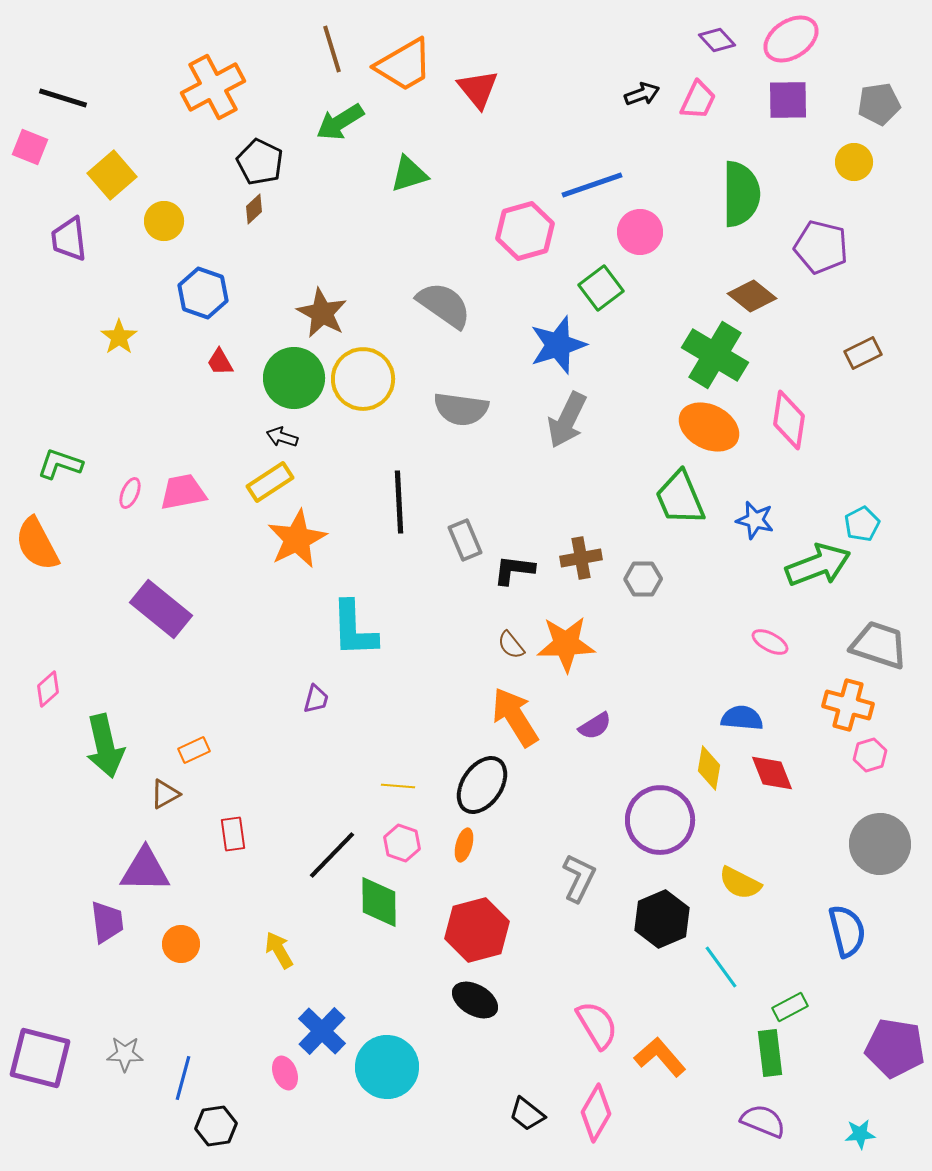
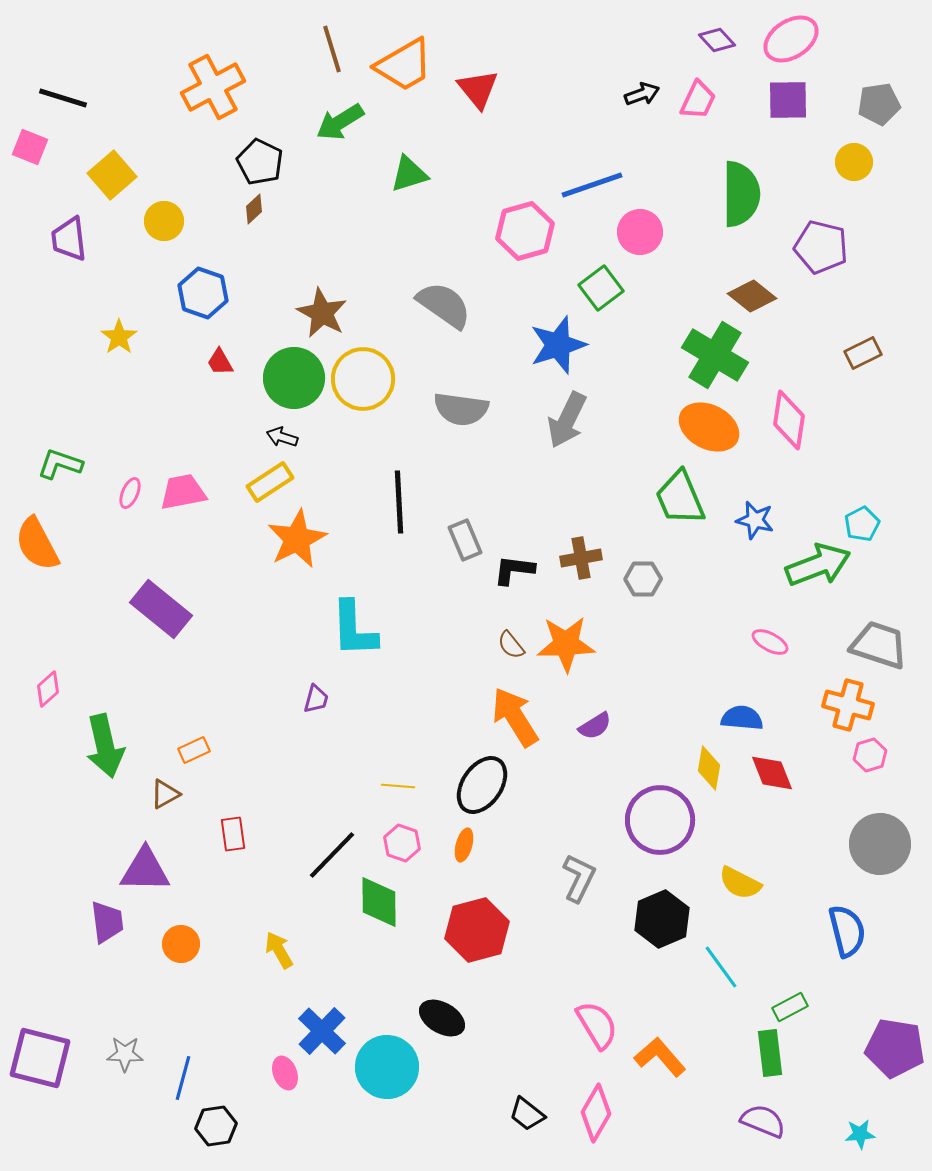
black ellipse at (475, 1000): moved 33 px left, 18 px down
